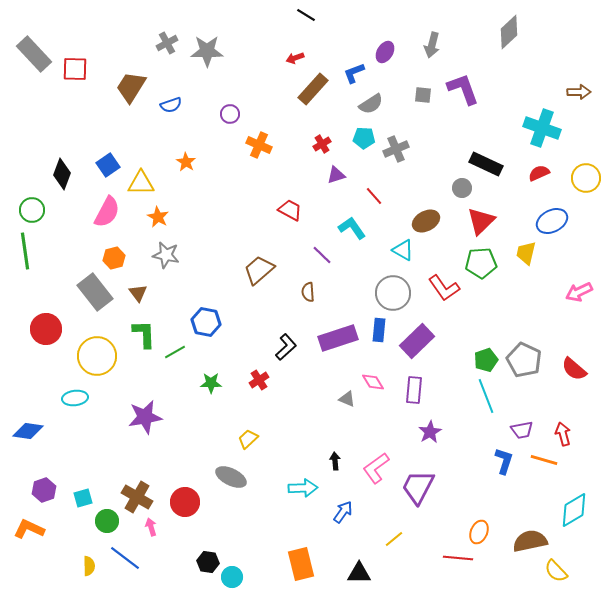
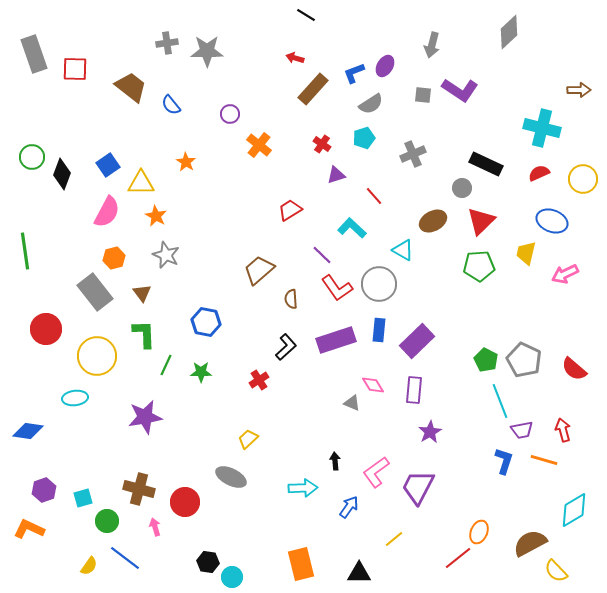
gray cross at (167, 43): rotated 20 degrees clockwise
purple ellipse at (385, 52): moved 14 px down
gray rectangle at (34, 54): rotated 24 degrees clockwise
red arrow at (295, 58): rotated 36 degrees clockwise
brown trapezoid at (131, 87): rotated 96 degrees clockwise
purple L-shape at (463, 89): moved 3 px left, 1 px down; rotated 144 degrees clockwise
brown arrow at (579, 92): moved 2 px up
blue semicircle at (171, 105): rotated 70 degrees clockwise
cyan cross at (542, 128): rotated 6 degrees counterclockwise
cyan pentagon at (364, 138): rotated 20 degrees counterclockwise
red cross at (322, 144): rotated 24 degrees counterclockwise
orange cross at (259, 145): rotated 15 degrees clockwise
gray cross at (396, 149): moved 17 px right, 5 px down
yellow circle at (586, 178): moved 3 px left, 1 px down
green circle at (32, 210): moved 53 px up
red trapezoid at (290, 210): rotated 60 degrees counterclockwise
orange star at (158, 217): moved 2 px left, 1 px up
brown ellipse at (426, 221): moved 7 px right
blue ellipse at (552, 221): rotated 48 degrees clockwise
cyan L-shape at (352, 228): rotated 12 degrees counterclockwise
gray star at (166, 255): rotated 12 degrees clockwise
green pentagon at (481, 263): moved 2 px left, 3 px down
red L-shape at (444, 288): moved 107 px left
brown semicircle at (308, 292): moved 17 px left, 7 px down
pink arrow at (579, 292): moved 14 px left, 18 px up
brown triangle at (138, 293): moved 4 px right
gray circle at (393, 293): moved 14 px left, 9 px up
purple rectangle at (338, 338): moved 2 px left, 2 px down
green line at (175, 352): moved 9 px left, 13 px down; rotated 35 degrees counterclockwise
green pentagon at (486, 360): rotated 25 degrees counterclockwise
pink diamond at (373, 382): moved 3 px down
green star at (211, 383): moved 10 px left, 11 px up
cyan line at (486, 396): moved 14 px right, 5 px down
gray triangle at (347, 399): moved 5 px right, 4 px down
red arrow at (563, 434): moved 4 px up
pink L-shape at (376, 468): moved 4 px down
brown cross at (137, 497): moved 2 px right, 8 px up; rotated 16 degrees counterclockwise
blue arrow at (343, 512): moved 6 px right, 5 px up
pink arrow at (151, 527): moved 4 px right
brown semicircle at (530, 541): moved 2 px down; rotated 16 degrees counterclockwise
red line at (458, 558): rotated 44 degrees counterclockwise
yellow semicircle at (89, 566): rotated 36 degrees clockwise
